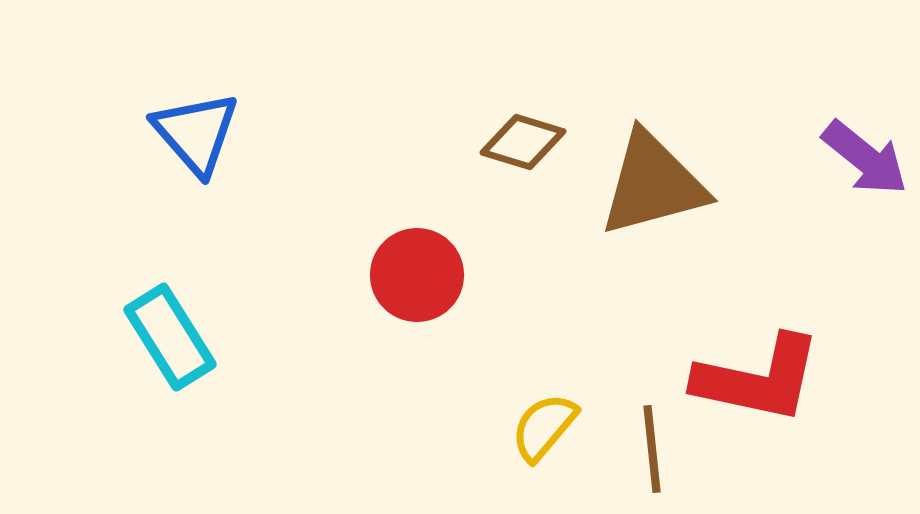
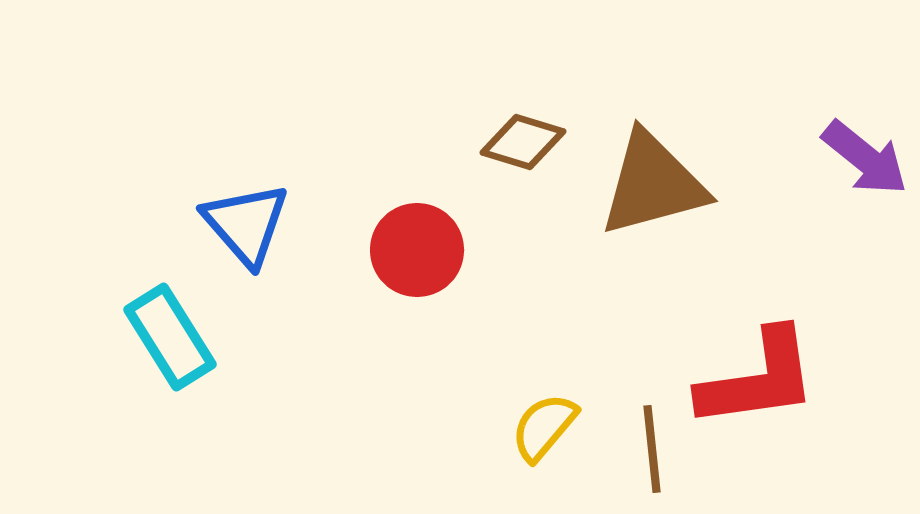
blue triangle: moved 50 px right, 91 px down
red circle: moved 25 px up
red L-shape: rotated 20 degrees counterclockwise
